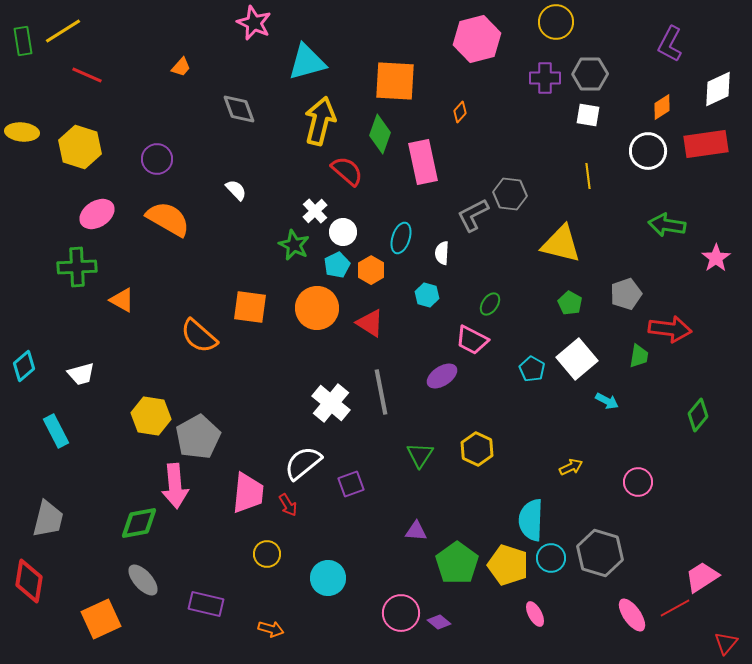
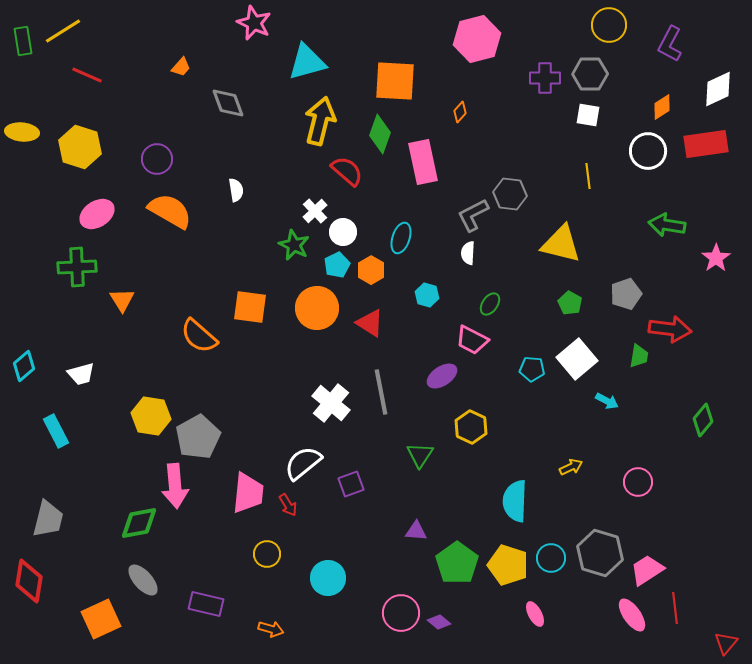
yellow circle at (556, 22): moved 53 px right, 3 px down
gray diamond at (239, 109): moved 11 px left, 6 px up
white semicircle at (236, 190): rotated 35 degrees clockwise
orange semicircle at (168, 219): moved 2 px right, 8 px up
white semicircle at (442, 253): moved 26 px right
orange triangle at (122, 300): rotated 28 degrees clockwise
cyan pentagon at (532, 369): rotated 25 degrees counterclockwise
green diamond at (698, 415): moved 5 px right, 5 px down
yellow hexagon at (477, 449): moved 6 px left, 22 px up
cyan semicircle at (531, 520): moved 16 px left, 19 px up
pink trapezoid at (702, 577): moved 55 px left, 7 px up
red line at (675, 608): rotated 68 degrees counterclockwise
